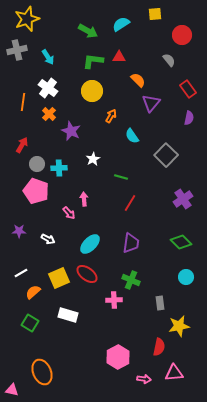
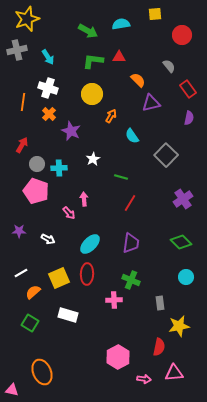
cyan semicircle at (121, 24): rotated 24 degrees clockwise
gray semicircle at (169, 60): moved 6 px down
white cross at (48, 88): rotated 18 degrees counterclockwise
yellow circle at (92, 91): moved 3 px down
purple triangle at (151, 103): rotated 36 degrees clockwise
red ellipse at (87, 274): rotated 55 degrees clockwise
